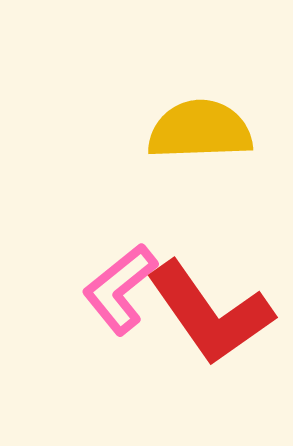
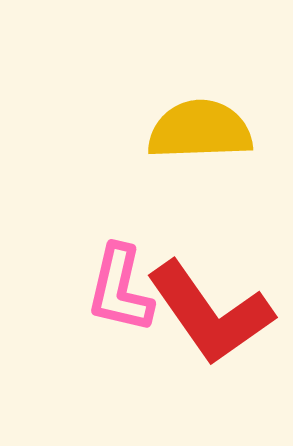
pink L-shape: rotated 38 degrees counterclockwise
